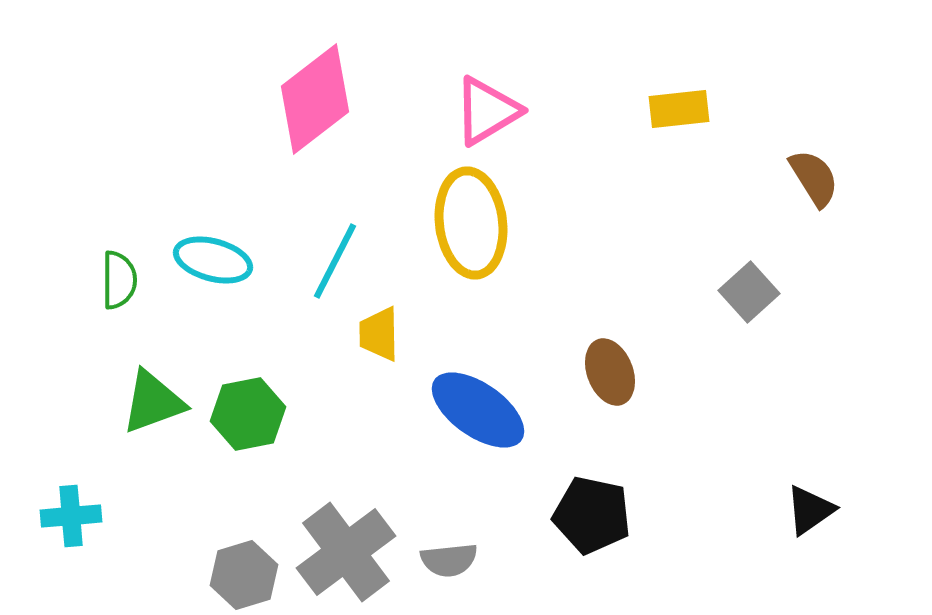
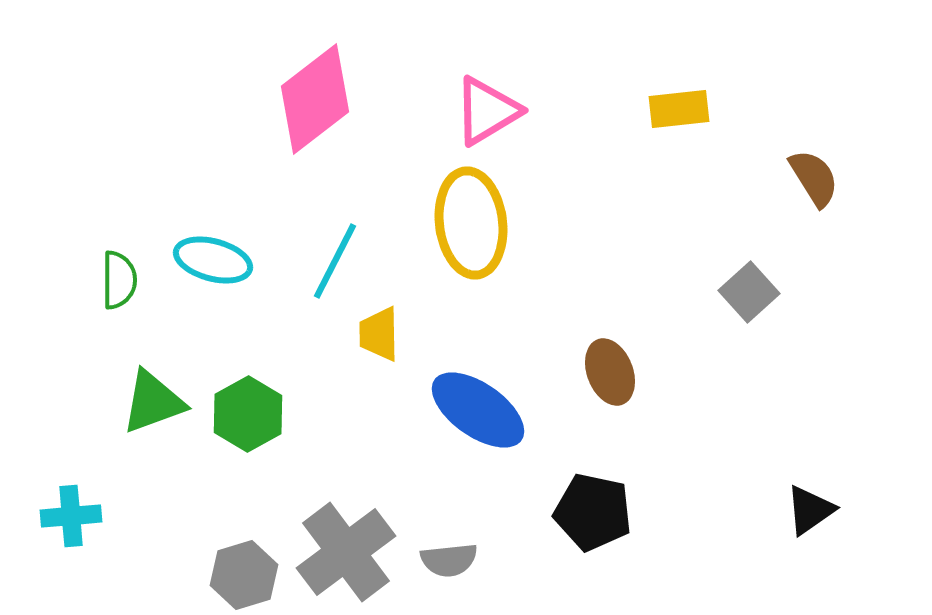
green hexagon: rotated 18 degrees counterclockwise
black pentagon: moved 1 px right, 3 px up
